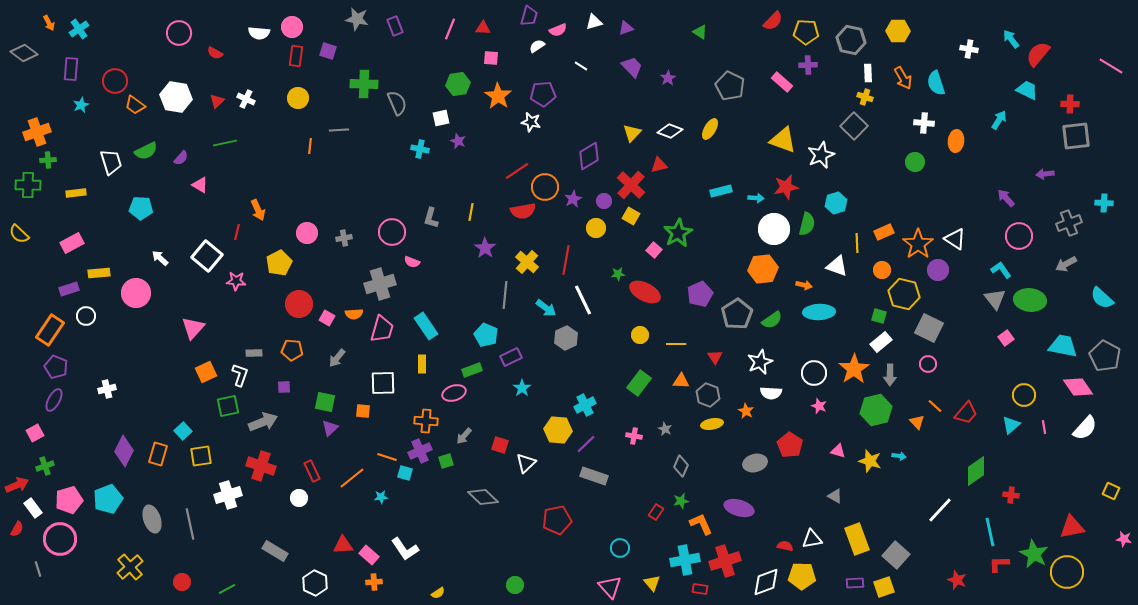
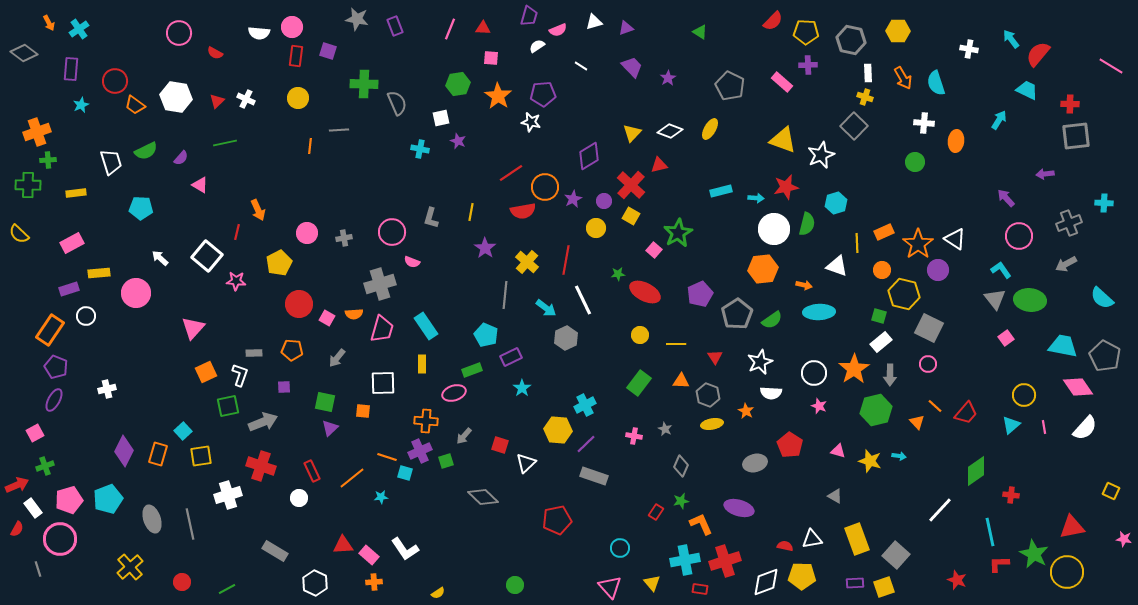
red line at (517, 171): moved 6 px left, 2 px down
